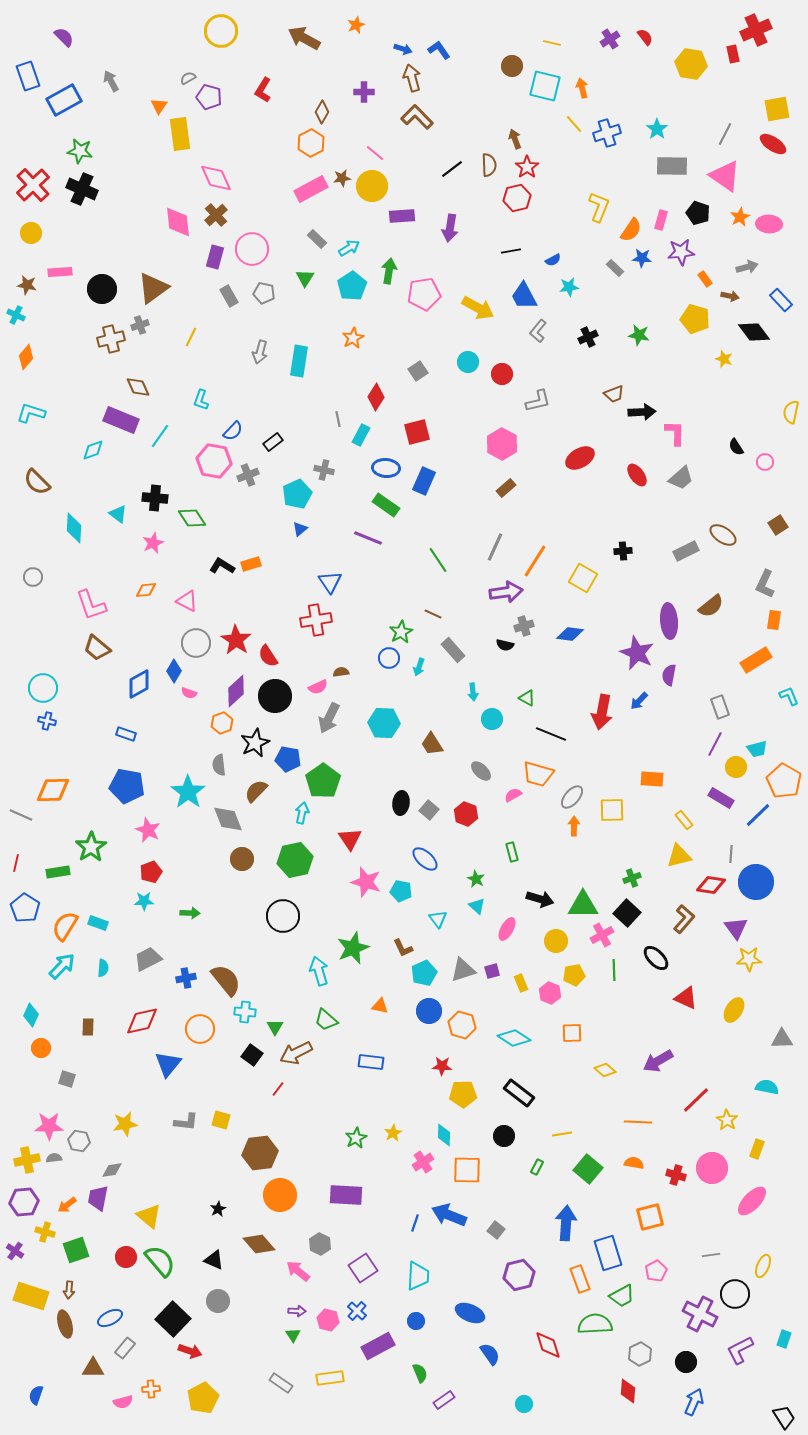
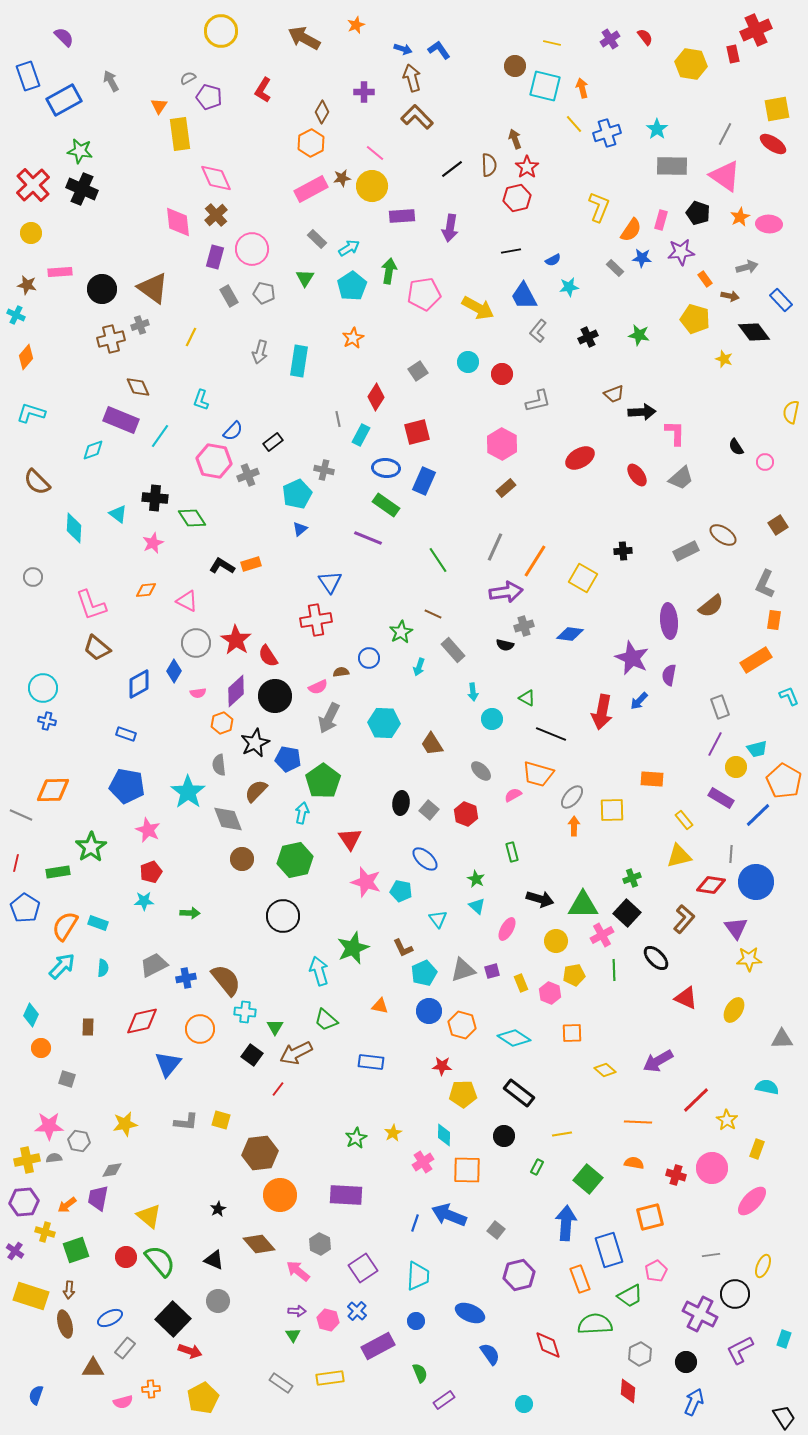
brown circle at (512, 66): moved 3 px right
brown triangle at (153, 288): rotated 48 degrees counterclockwise
purple star at (637, 653): moved 5 px left, 5 px down
blue circle at (389, 658): moved 20 px left
pink semicircle at (189, 693): moved 9 px right; rotated 28 degrees counterclockwise
gray trapezoid at (148, 959): moved 6 px right, 6 px down
green square at (588, 1169): moved 10 px down
blue rectangle at (608, 1253): moved 1 px right, 3 px up
green trapezoid at (622, 1296): moved 8 px right
